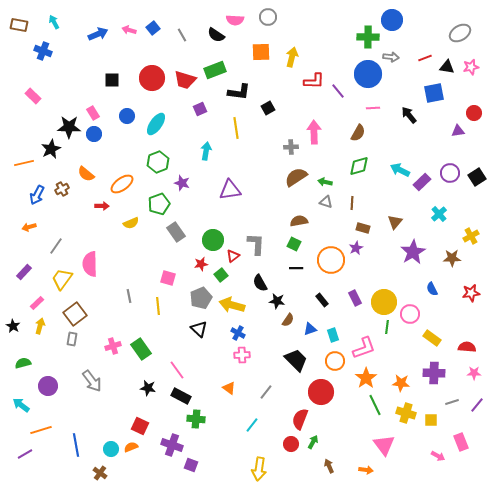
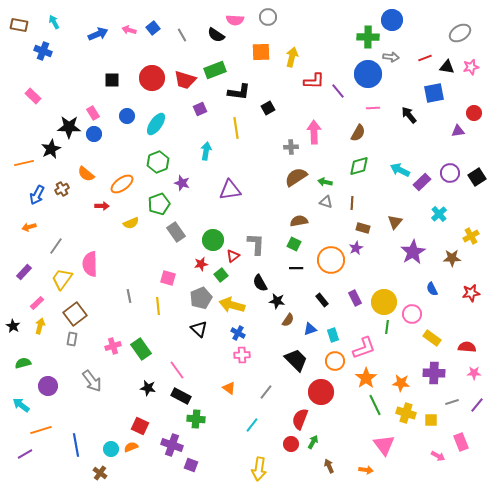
pink circle at (410, 314): moved 2 px right
